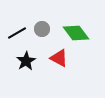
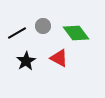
gray circle: moved 1 px right, 3 px up
